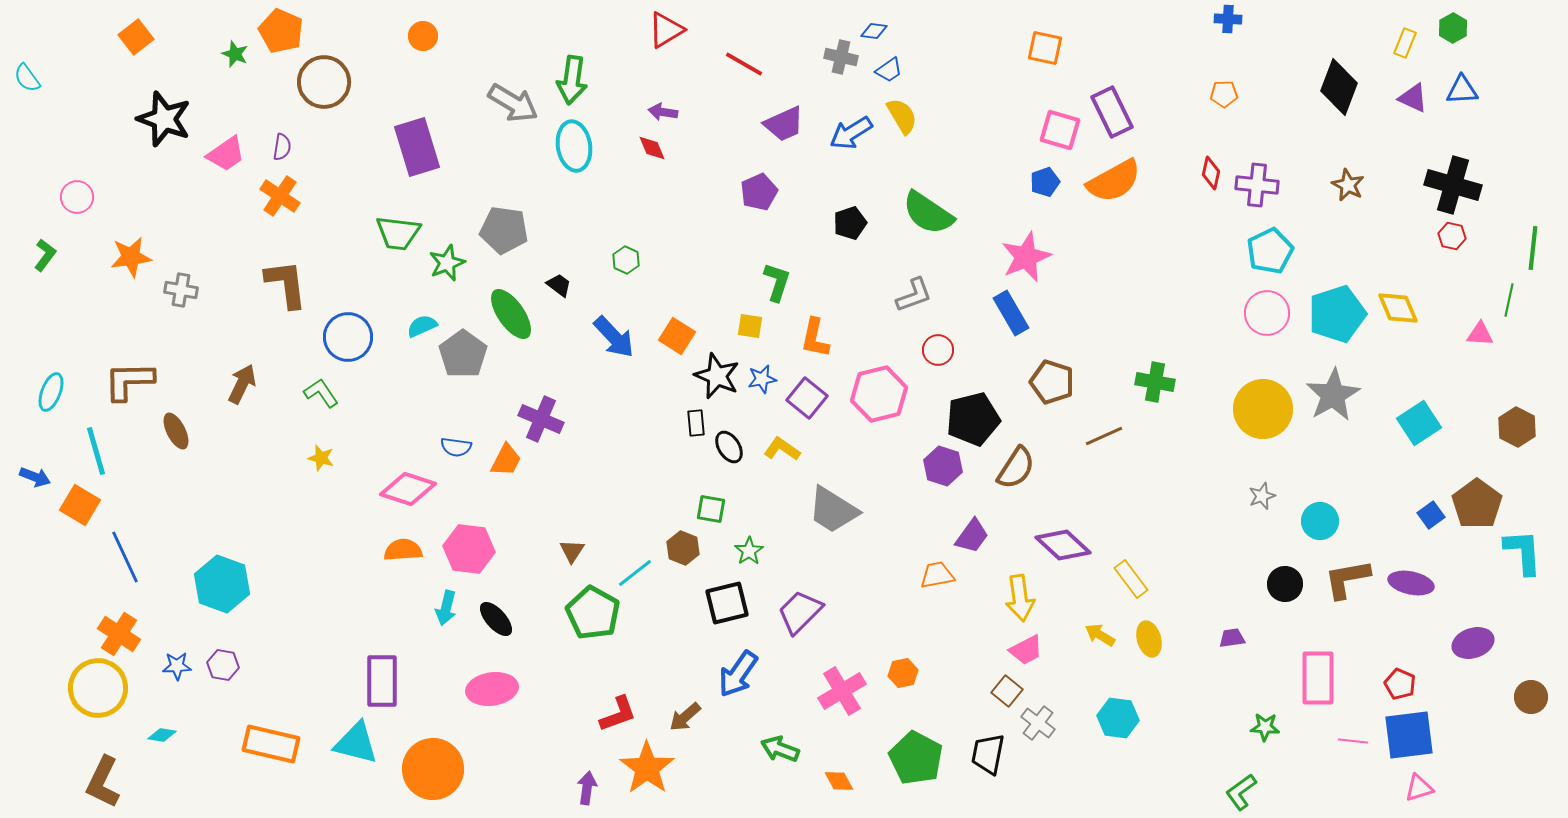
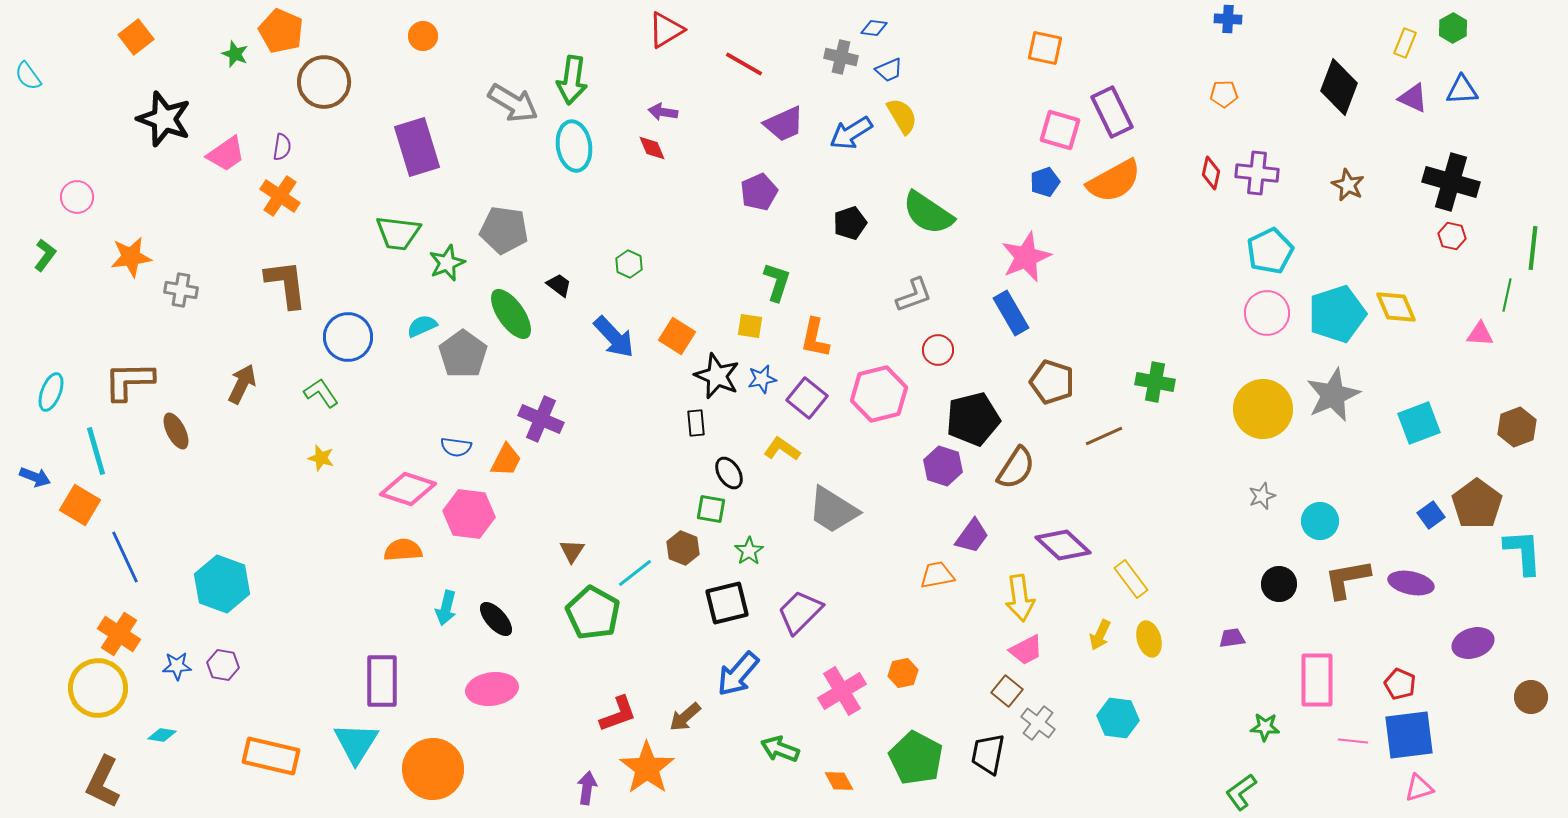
blue diamond at (874, 31): moved 3 px up
blue trapezoid at (889, 70): rotated 12 degrees clockwise
cyan semicircle at (27, 78): moved 1 px right, 2 px up
purple cross at (1257, 185): moved 12 px up
black cross at (1453, 185): moved 2 px left, 3 px up
green hexagon at (626, 260): moved 3 px right, 4 px down
green line at (1509, 300): moved 2 px left, 5 px up
yellow diamond at (1398, 308): moved 2 px left, 1 px up
gray star at (1333, 395): rotated 6 degrees clockwise
cyan square at (1419, 423): rotated 12 degrees clockwise
brown hexagon at (1517, 427): rotated 12 degrees clockwise
black ellipse at (729, 447): moved 26 px down
pink hexagon at (469, 549): moved 35 px up
black circle at (1285, 584): moved 6 px left
yellow arrow at (1100, 635): rotated 96 degrees counterclockwise
blue arrow at (738, 674): rotated 6 degrees clockwise
pink rectangle at (1318, 678): moved 1 px left, 2 px down
cyan triangle at (356, 743): rotated 48 degrees clockwise
orange rectangle at (271, 744): moved 12 px down
